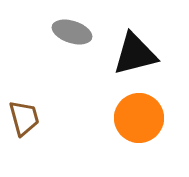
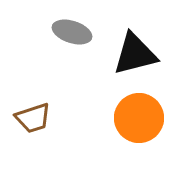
brown trapezoid: moved 9 px right; rotated 87 degrees clockwise
